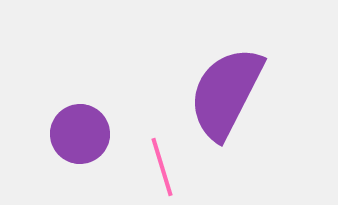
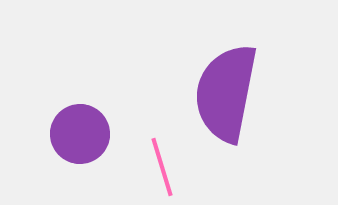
purple semicircle: rotated 16 degrees counterclockwise
